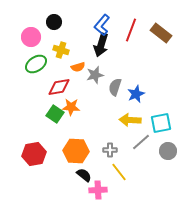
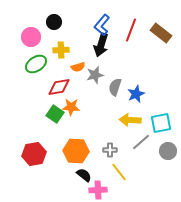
yellow cross: rotated 21 degrees counterclockwise
